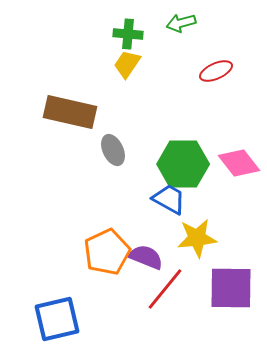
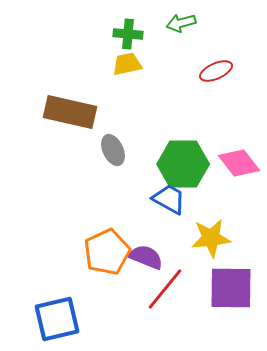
yellow trapezoid: rotated 44 degrees clockwise
yellow star: moved 14 px right
